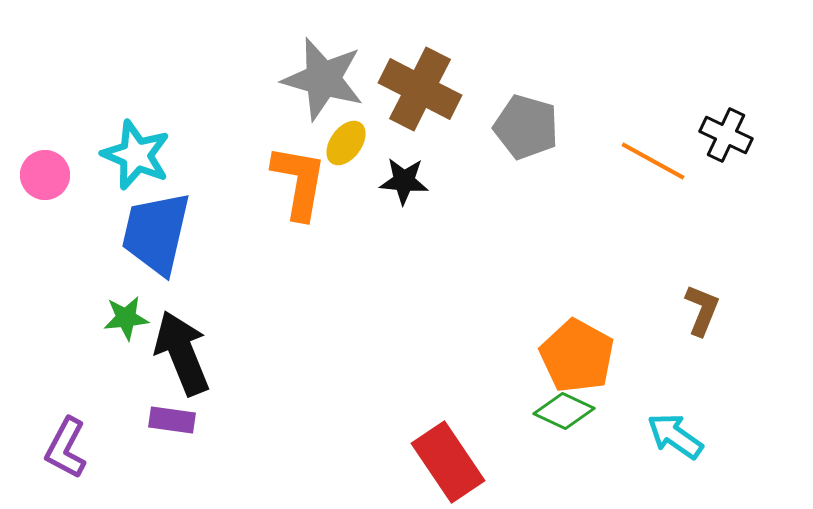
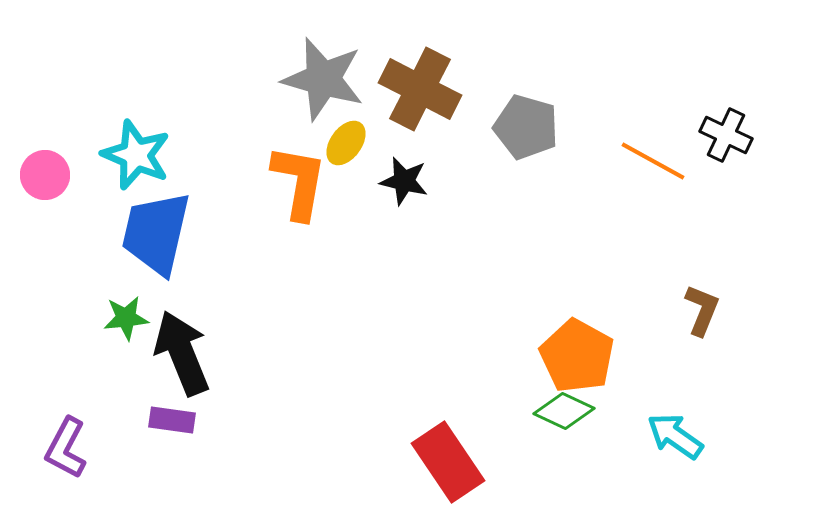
black star: rotated 9 degrees clockwise
